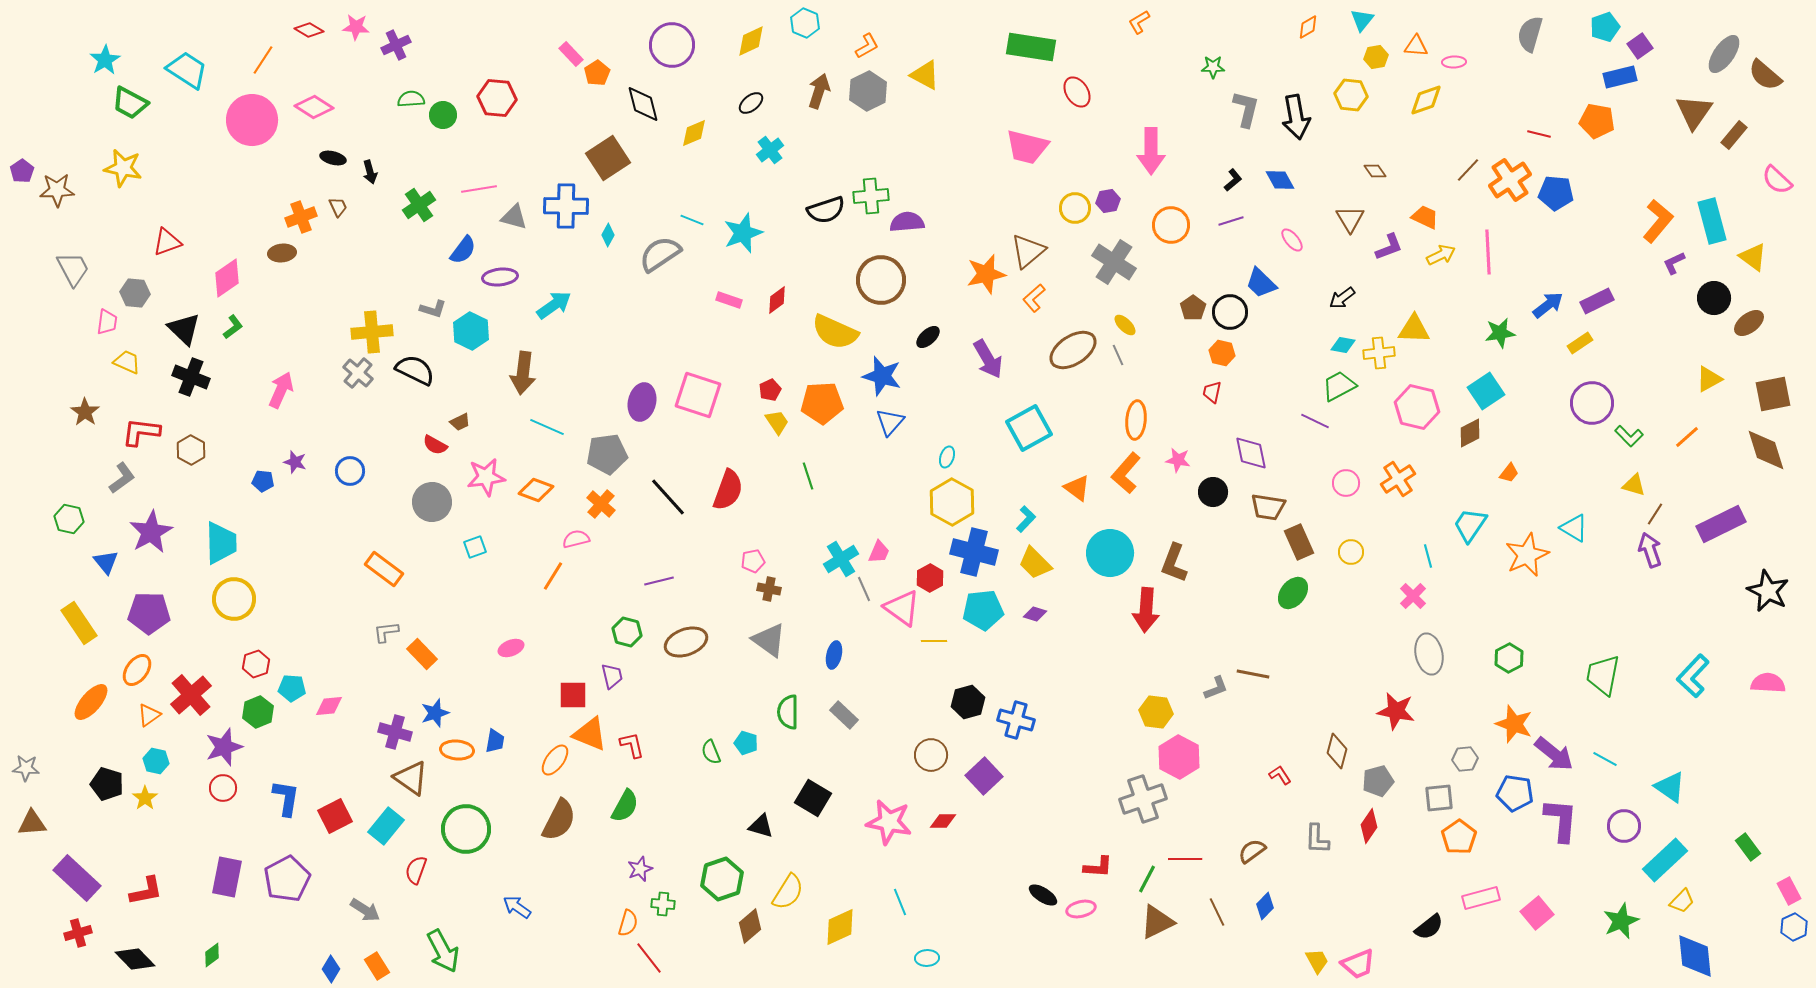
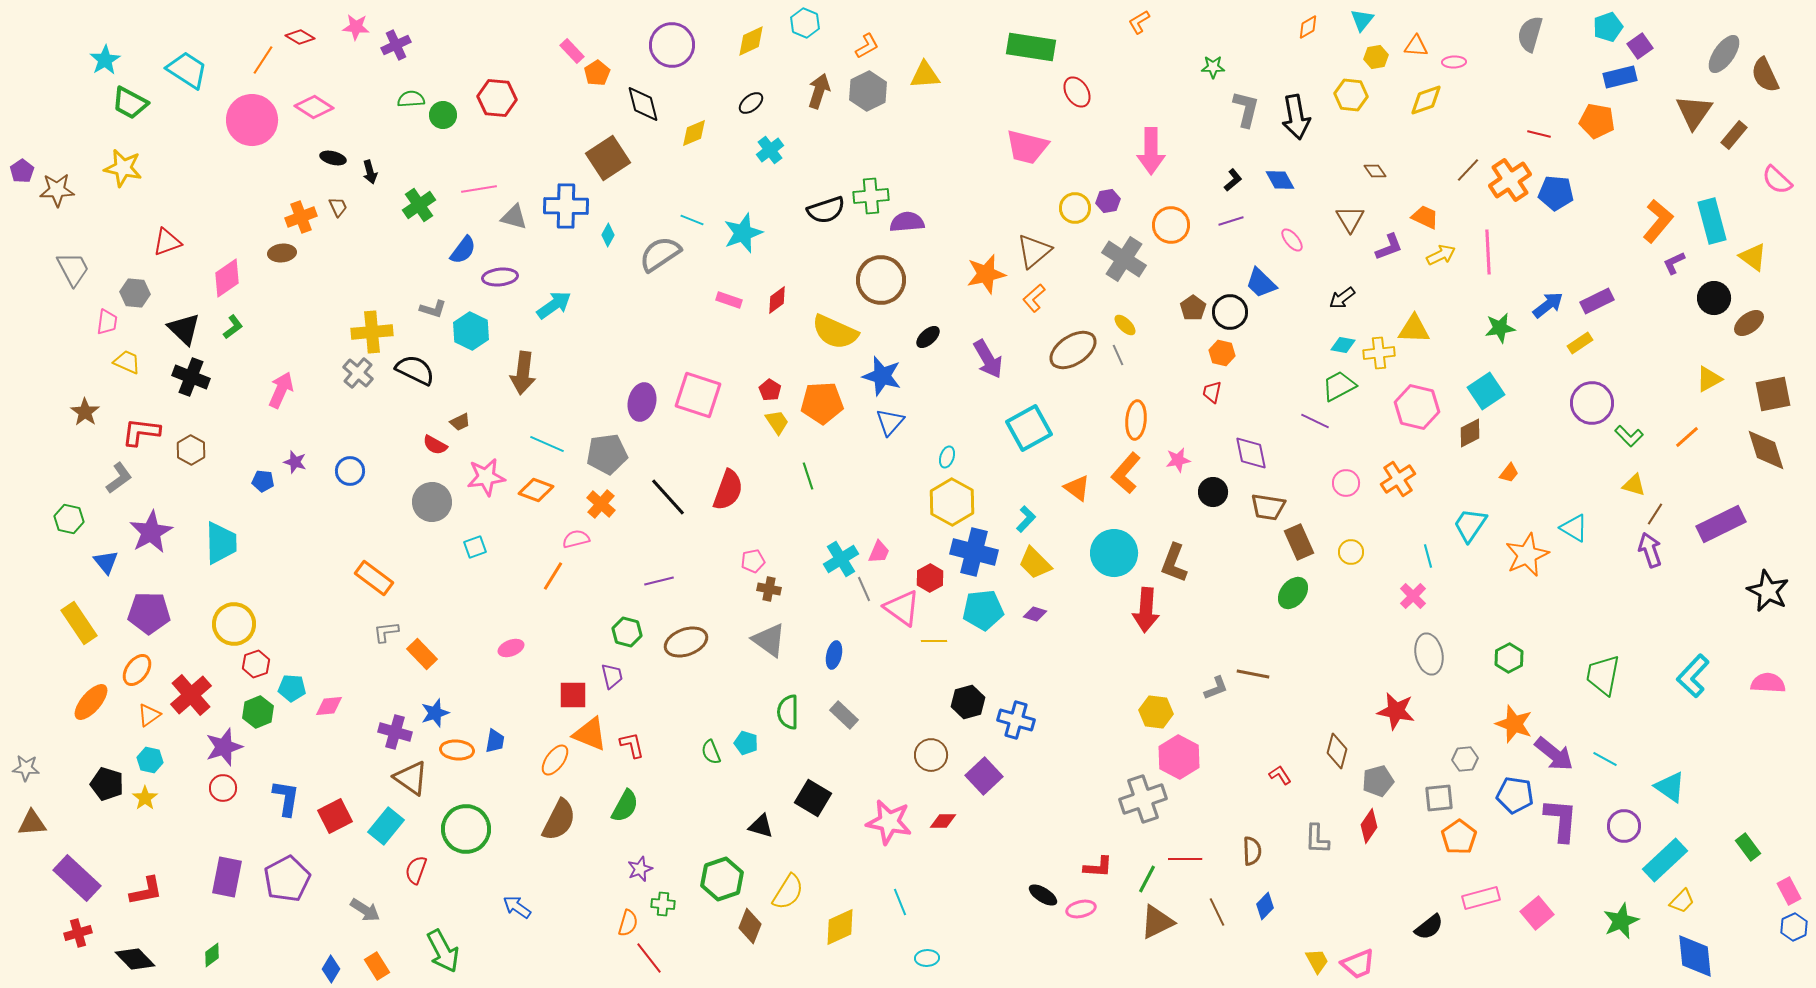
cyan pentagon at (1605, 27): moved 3 px right
red diamond at (309, 30): moved 9 px left, 7 px down
pink rectangle at (571, 54): moved 1 px right, 3 px up
yellow triangle at (925, 75): rotated 32 degrees counterclockwise
brown semicircle at (1765, 75): rotated 24 degrees clockwise
brown triangle at (1028, 251): moved 6 px right
gray cross at (1114, 262): moved 10 px right, 3 px up
green star at (1500, 333): moved 5 px up
red pentagon at (770, 390): rotated 15 degrees counterclockwise
cyan line at (547, 427): moved 17 px down
pink star at (1178, 460): rotated 20 degrees counterclockwise
gray L-shape at (122, 478): moved 3 px left
cyan circle at (1110, 553): moved 4 px right
orange rectangle at (384, 569): moved 10 px left, 9 px down
yellow circle at (234, 599): moved 25 px down
cyan hexagon at (156, 761): moved 6 px left, 1 px up
blue pentagon at (1515, 793): moved 2 px down
brown semicircle at (1252, 851): rotated 124 degrees clockwise
brown diamond at (750, 926): rotated 28 degrees counterclockwise
